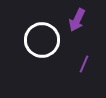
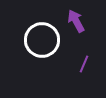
purple arrow: moved 1 px left, 1 px down; rotated 125 degrees clockwise
